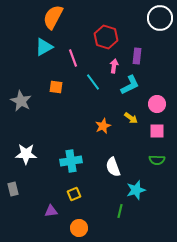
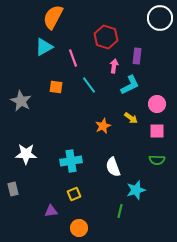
cyan line: moved 4 px left, 3 px down
